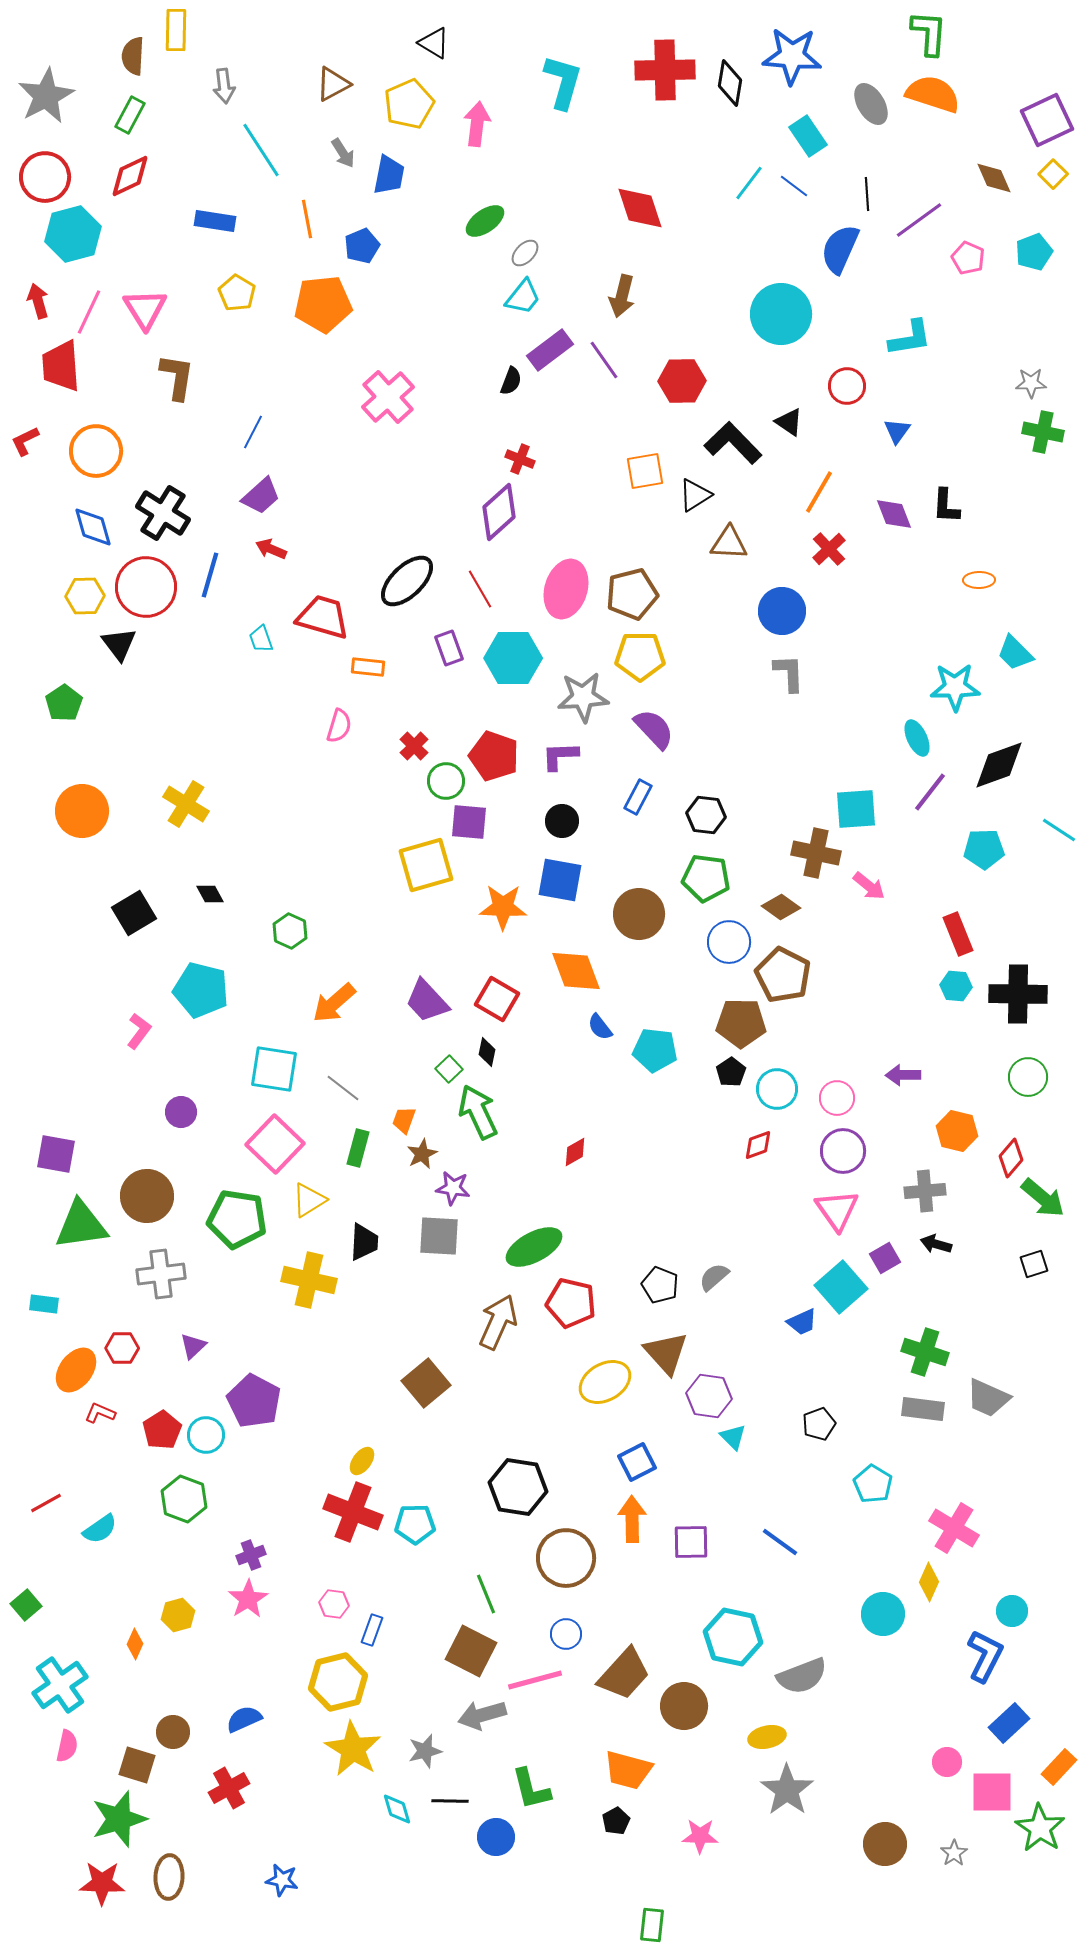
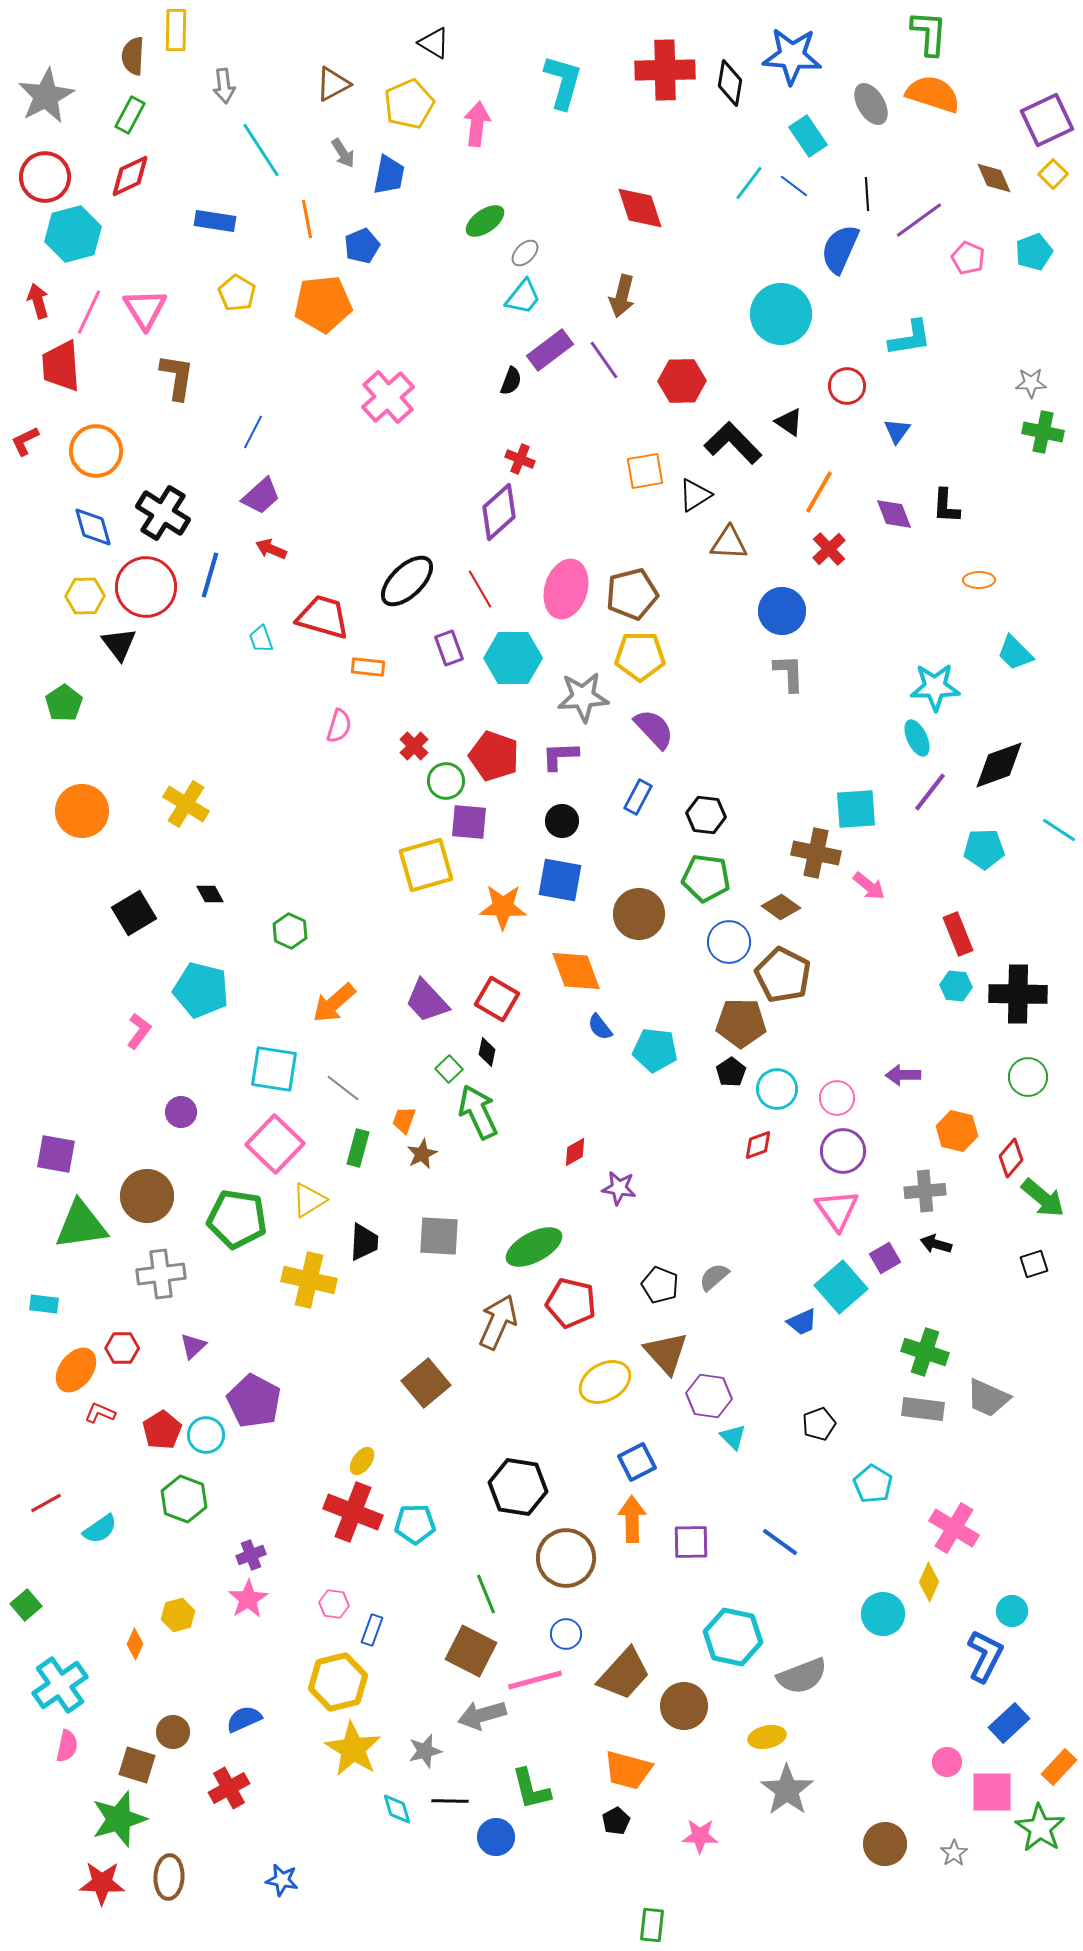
cyan star at (955, 687): moved 20 px left
purple star at (453, 1188): moved 166 px right
